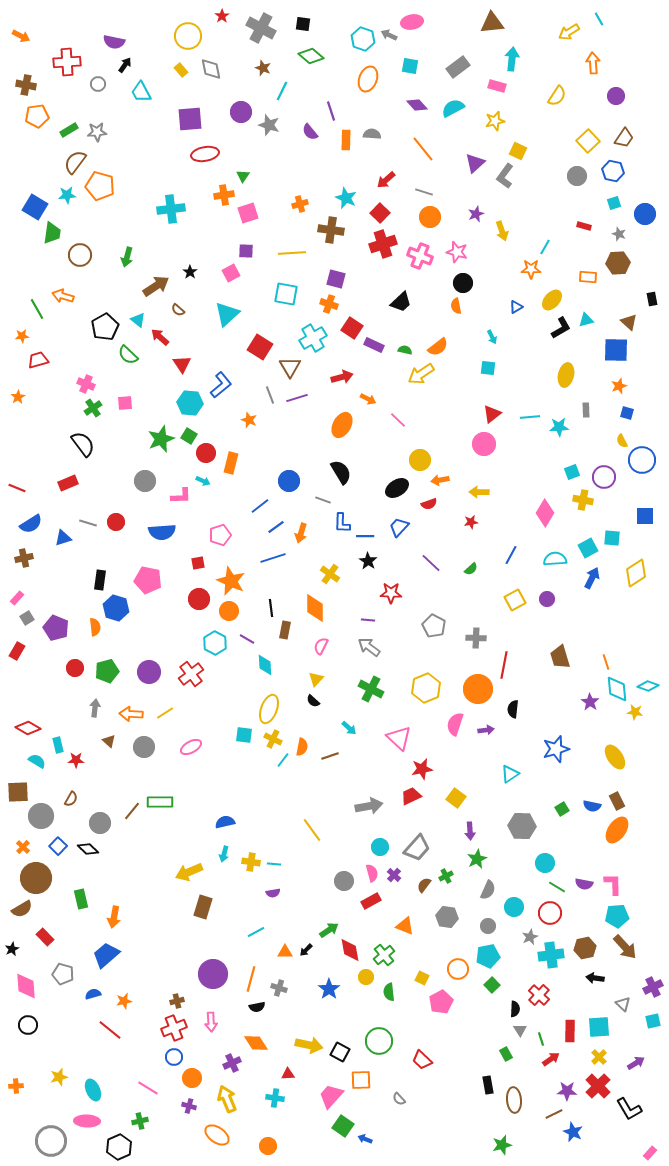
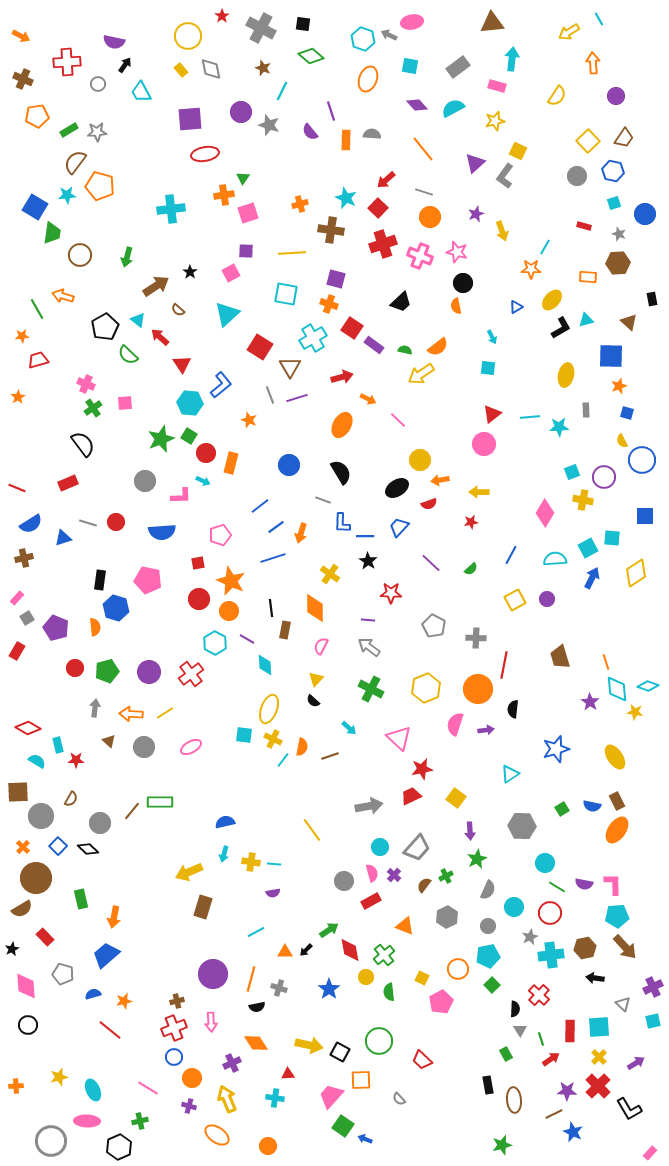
brown cross at (26, 85): moved 3 px left, 6 px up; rotated 12 degrees clockwise
green triangle at (243, 176): moved 2 px down
red square at (380, 213): moved 2 px left, 5 px up
purple rectangle at (374, 345): rotated 12 degrees clockwise
blue square at (616, 350): moved 5 px left, 6 px down
blue circle at (289, 481): moved 16 px up
gray hexagon at (447, 917): rotated 25 degrees clockwise
